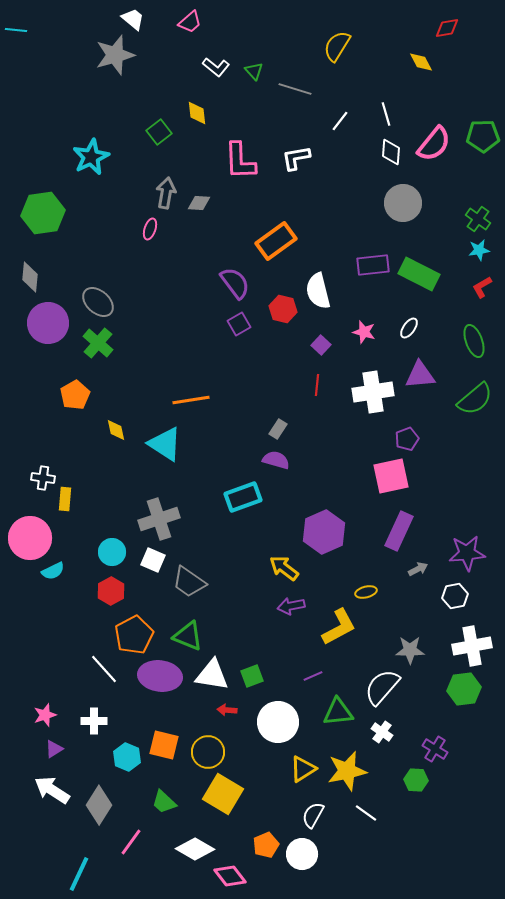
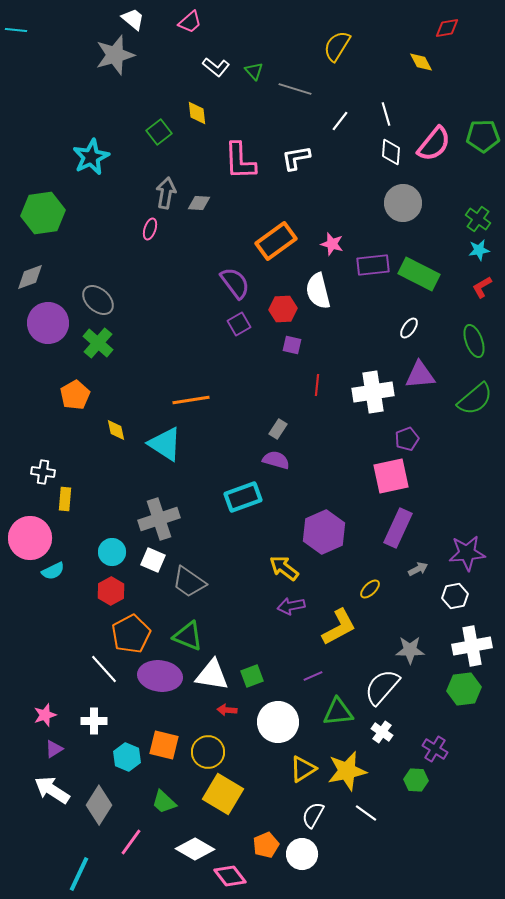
gray diamond at (30, 277): rotated 64 degrees clockwise
gray ellipse at (98, 302): moved 2 px up
red hexagon at (283, 309): rotated 16 degrees counterclockwise
pink star at (364, 332): moved 32 px left, 88 px up
purple square at (321, 345): moved 29 px left; rotated 30 degrees counterclockwise
white cross at (43, 478): moved 6 px up
purple rectangle at (399, 531): moved 1 px left, 3 px up
yellow ellipse at (366, 592): moved 4 px right, 3 px up; rotated 30 degrees counterclockwise
orange pentagon at (134, 635): moved 3 px left, 1 px up
